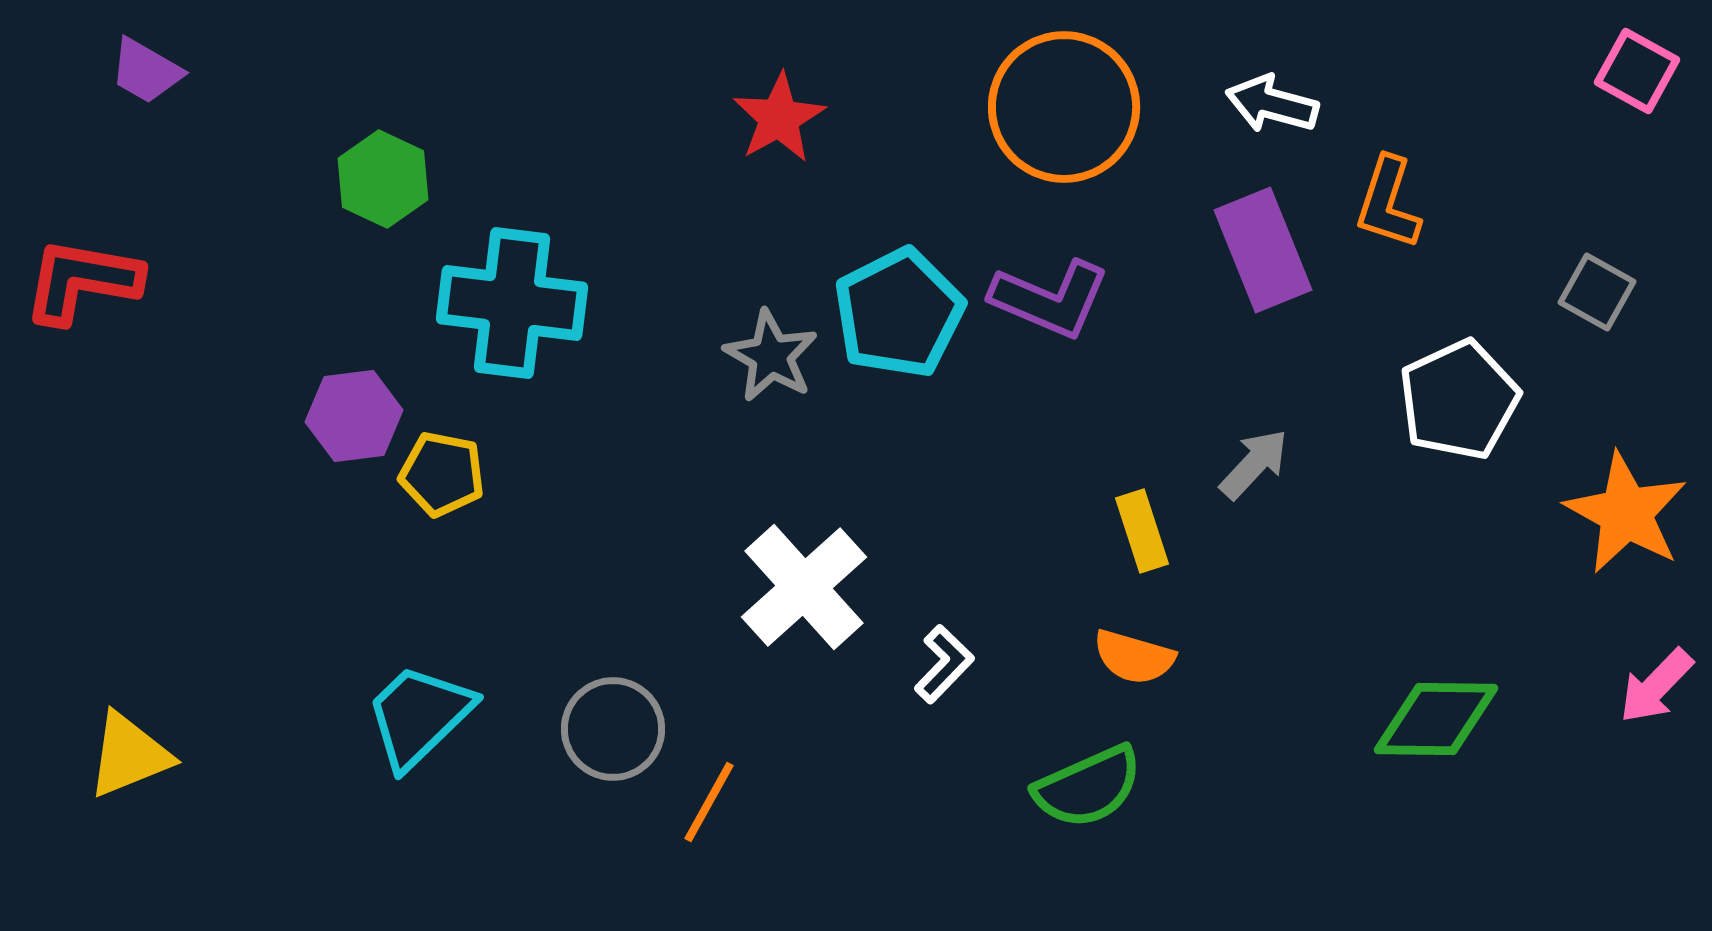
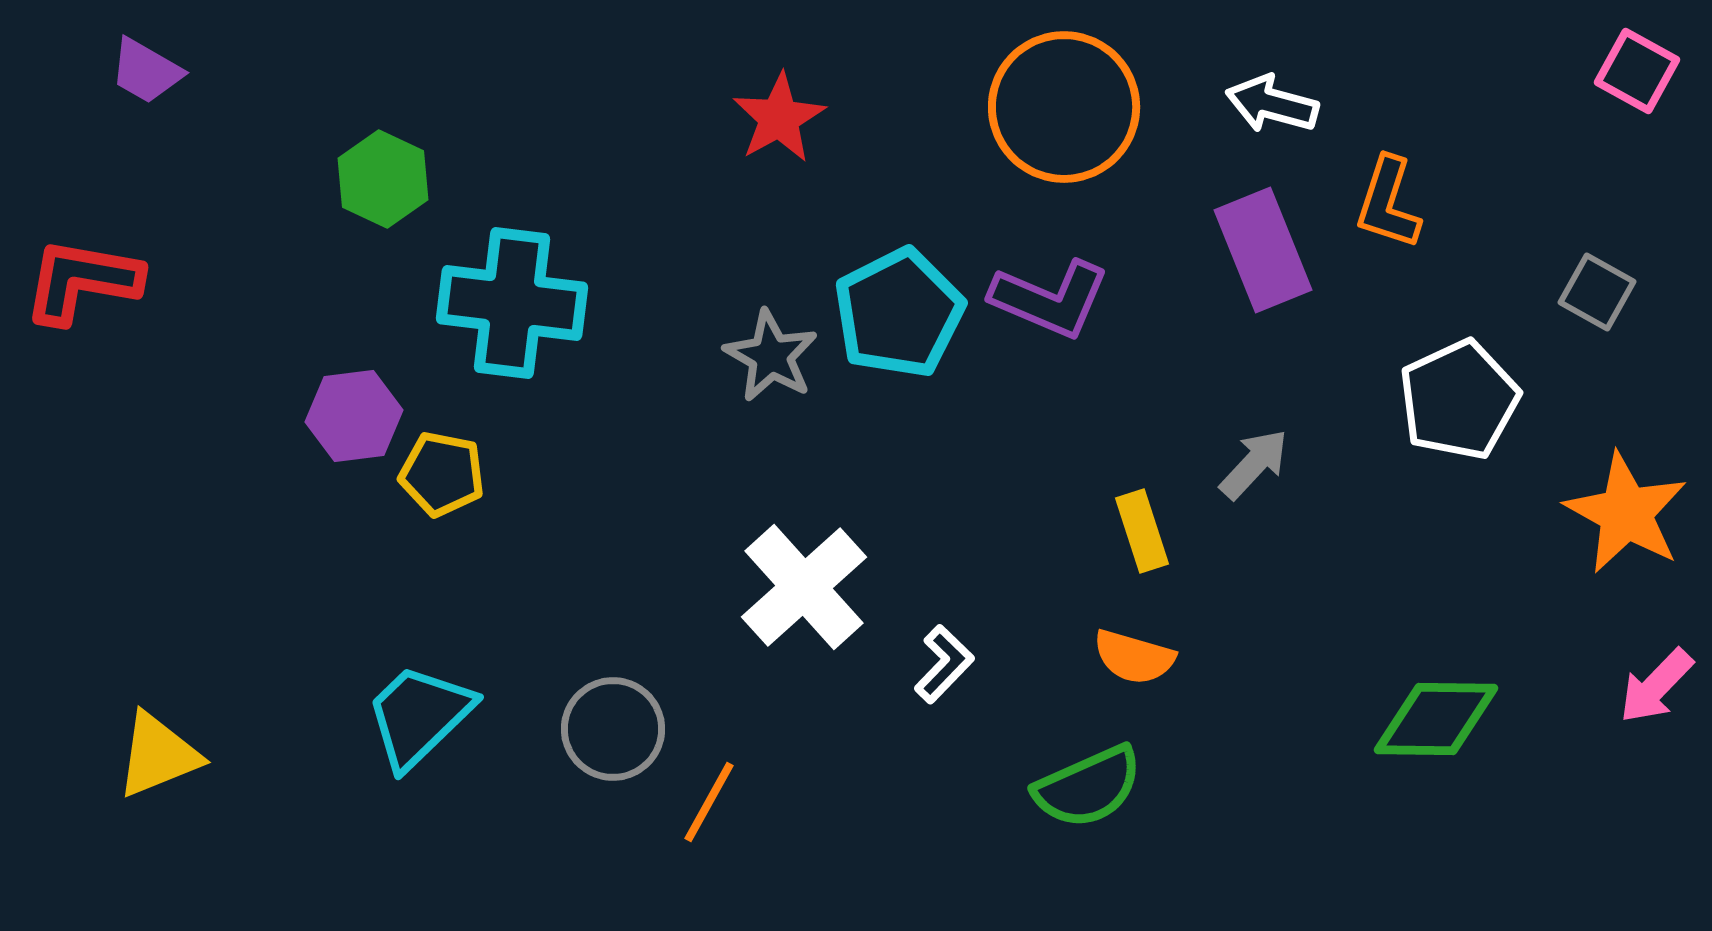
yellow triangle: moved 29 px right
